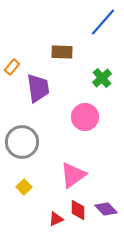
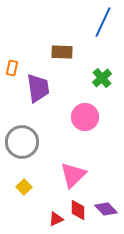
blue line: rotated 16 degrees counterclockwise
orange rectangle: moved 1 px down; rotated 28 degrees counterclockwise
pink triangle: rotated 8 degrees counterclockwise
